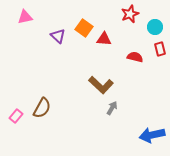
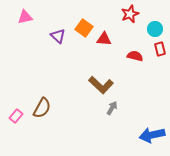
cyan circle: moved 2 px down
red semicircle: moved 1 px up
